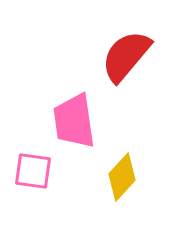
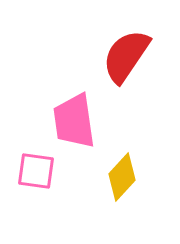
red semicircle: rotated 6 degrees counterclockwise
pink square: moved 3 px right
